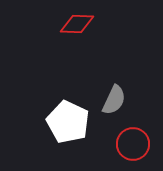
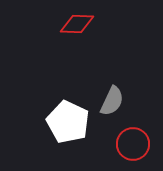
gray semicircle: moved 2 px left, 1 px down
